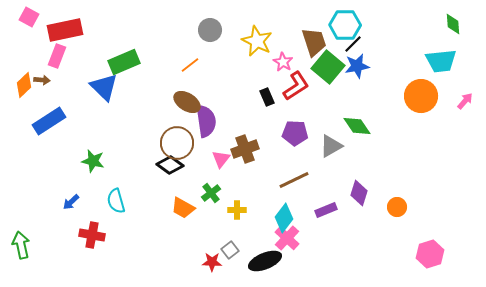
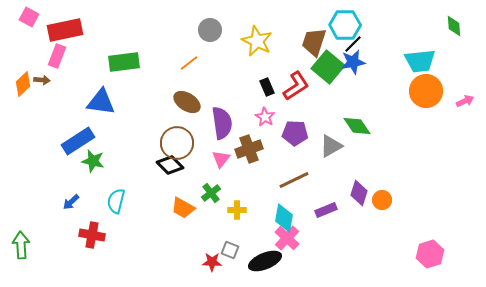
green diamond at (453, 24): moved 1 px right, 2 px down
brown trapezoid at (314, 42): rotated 144 degrees counterclockwise
cyan trapezoid at (441, 61): moved 21 px left
green rectangle at (124, 62): rotated 16 degrees clockwise
pink star at (283, 62): moved 18 px left, 55 px down
orange line at (190, 65): moved 1 px left, 2 px up
blue star at (357, 66): moved 4 px left, 4 px up
orange diamond at (24, 85): moved 1 px left, 1 px up
blue triangle at (104, 87): moved 3 px left, 15 px down; rotated 36 degrees counterclockwise
orange circle at (421, 96): moved 5 px right, 5 px up
black rectangle at (267, 97): moved 10 px up
pink arrow at (465, 101): rotated 24 degrees clockwise
blue rectangle at (49, 121): moved 29 px right, 20 px down
purple semicircle at (206, 121): moved 16 px right, 2 px down
brown cross at (245, 149): moved 4 px right
black diamond at (170, 165): rotated 8 degrees clockwise
cyan semicircle at (116, 201): rotated 30 degrees clockwise
orange circle at (397, 207): moved 15 px left, 7 px up
cyan diamond at (284, 218): rotated 28 degrees counterclockwise
green arrow at (21, 245): rotated 8 degrees clockwise
gray square at (230, 250): rotated 30 degrees counterclockwise
